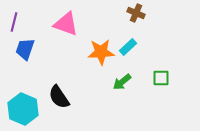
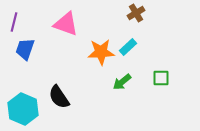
brown cross: rotated 36 degrees clockwise
